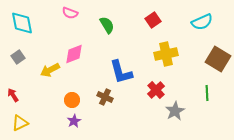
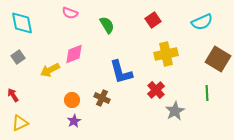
brown cross: moved 3 px left, 1 px down
